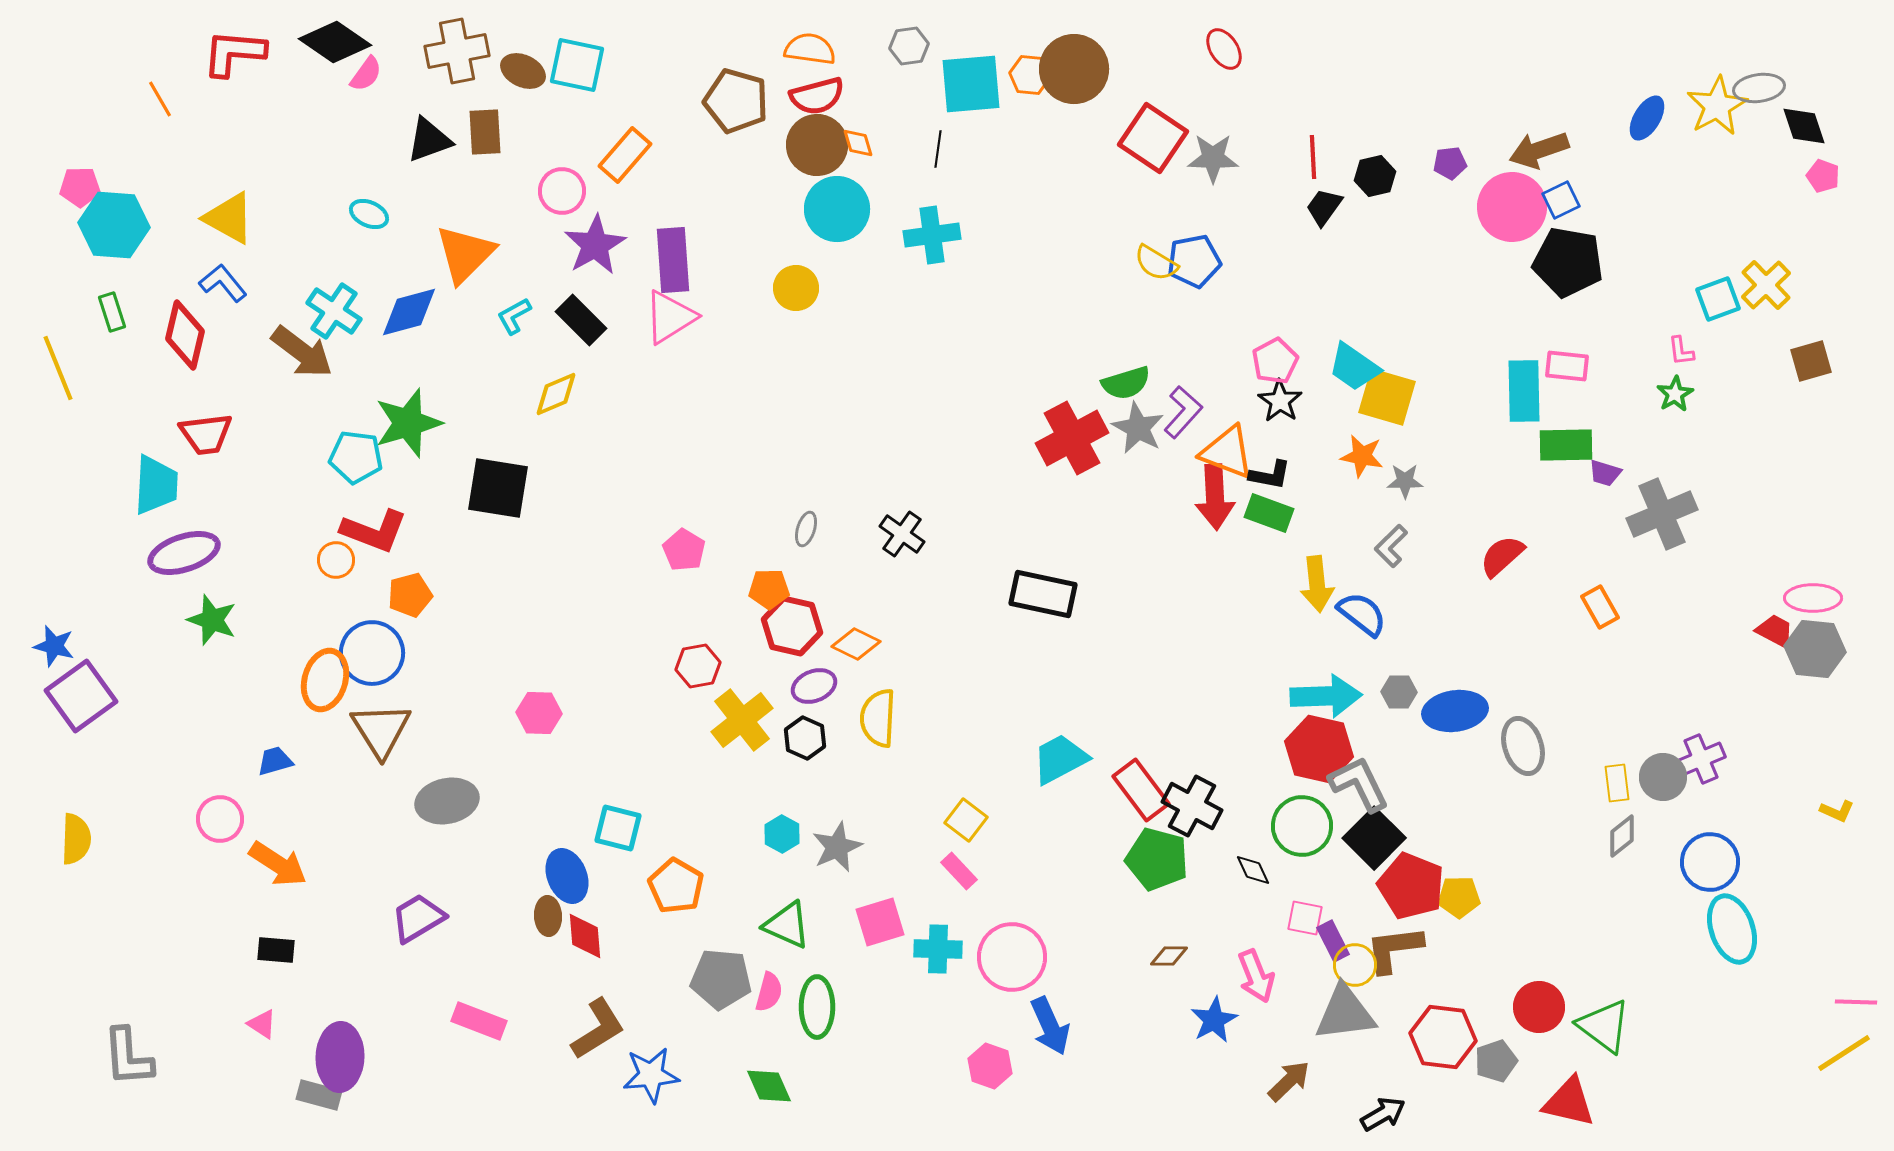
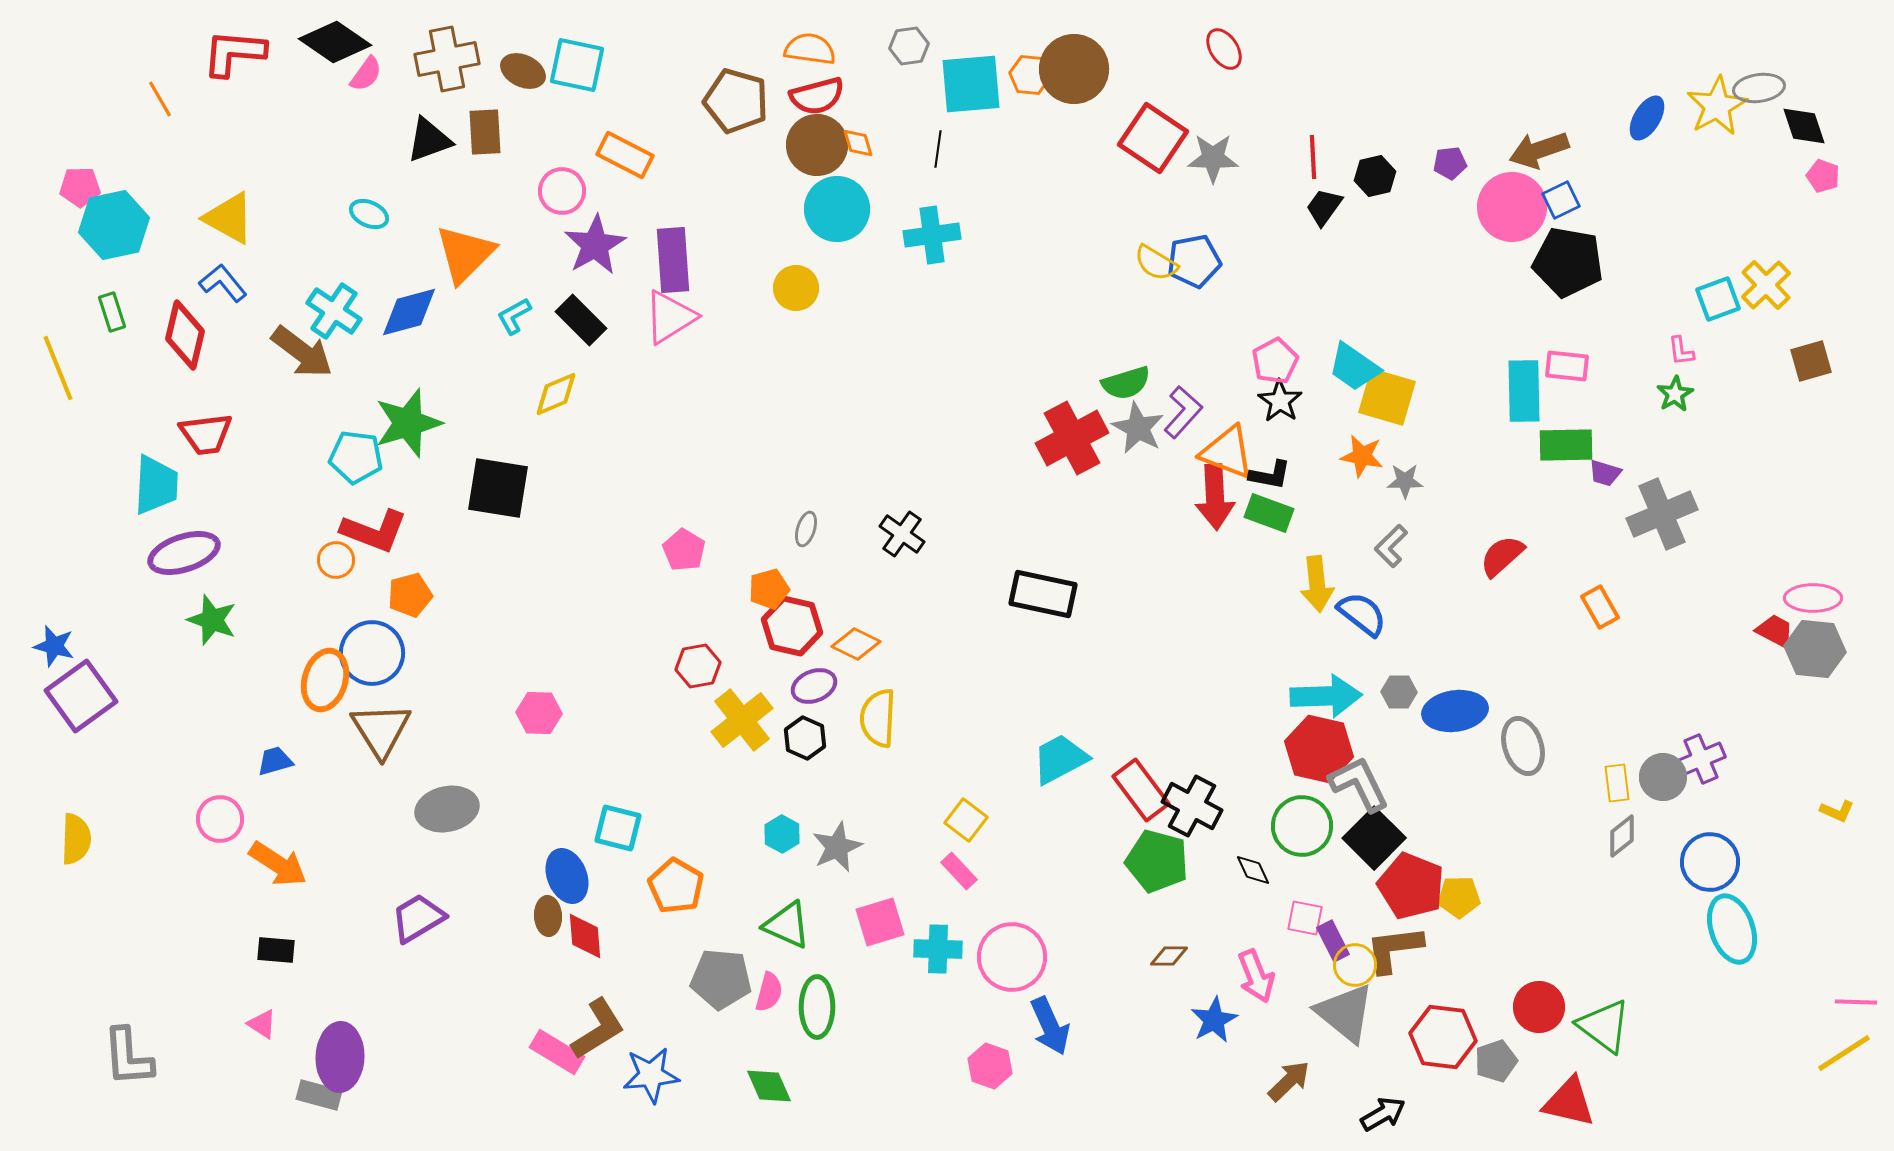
brown cross at (457, 51): moved 10 px left, 8 px down
orange rectangle at (625, 155): rotated 76 degrees clockwise
cyan hexagon at (114, 225): rotated 16 degrees counterclockwise
orange pentagon at (769, 589): rotated 15 degrees counterclockwise
gray ellipse at (447, 801): moved 8 px down
green pentagon at (1157, 859): moved 2 px down
gray triangle at (1345, 1013): rotated 46 degrees clockwise
pink rectangle at (479, 1021): moved 78 px right, 31 px down; rotated 10 degrees clockwise
